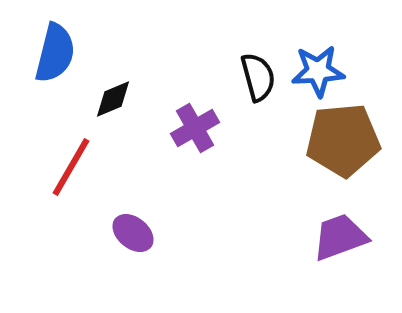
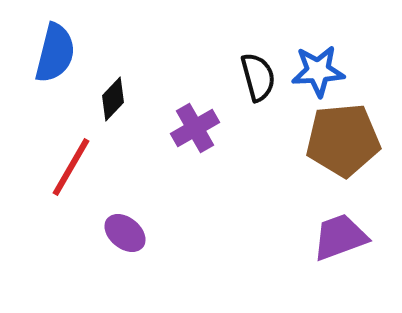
black diamond: rotated 24 degrees counterclockwise
purple ellipse: moved 8 px left
